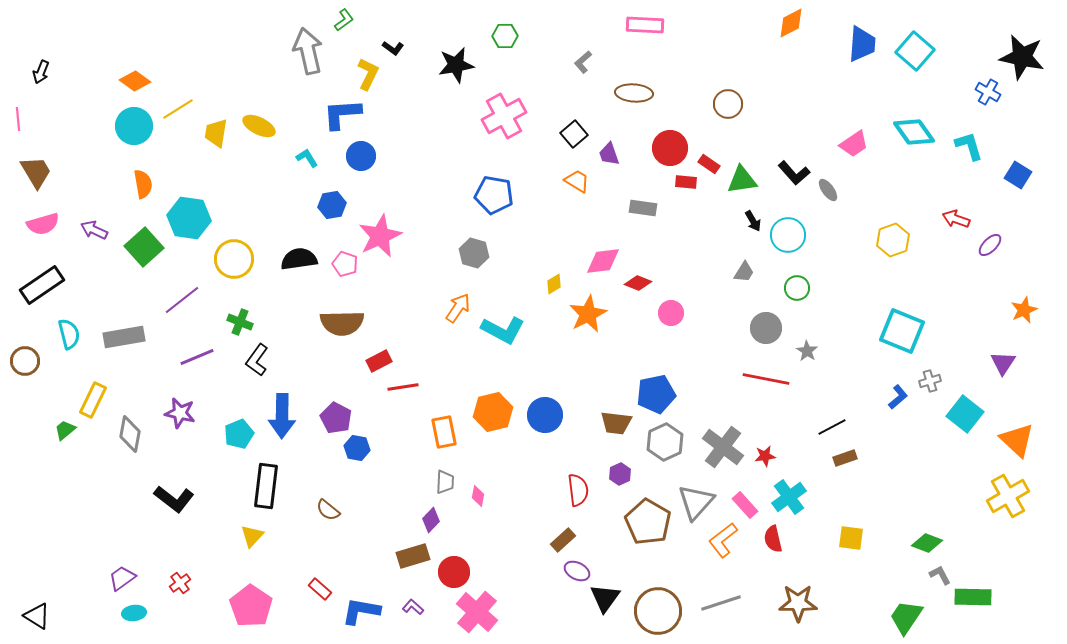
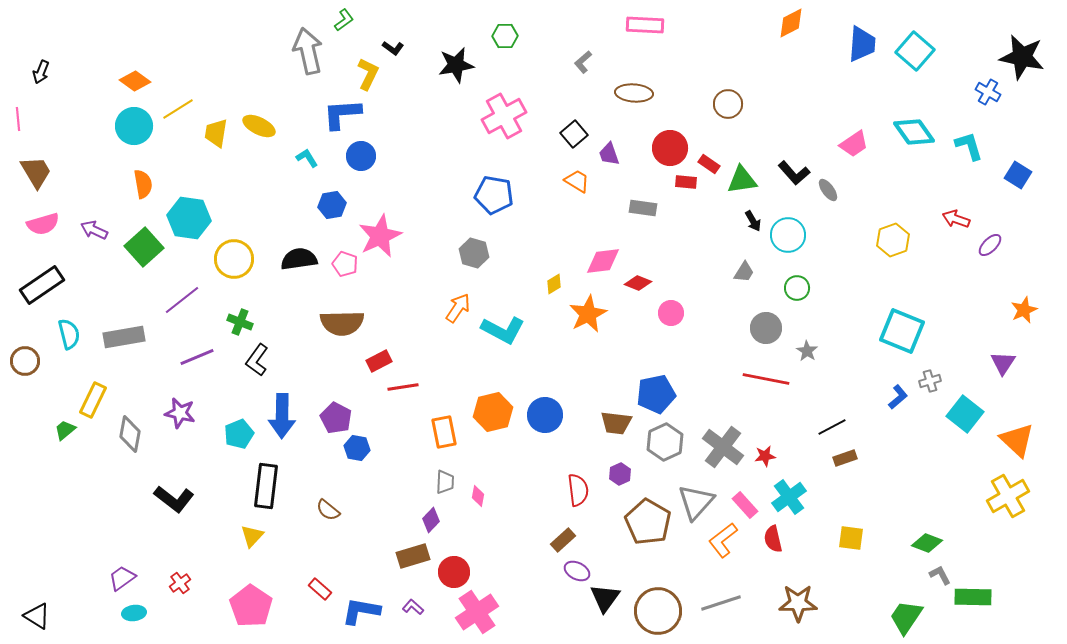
pink cross at (477, 612): rotated 15 degrees clockwise
